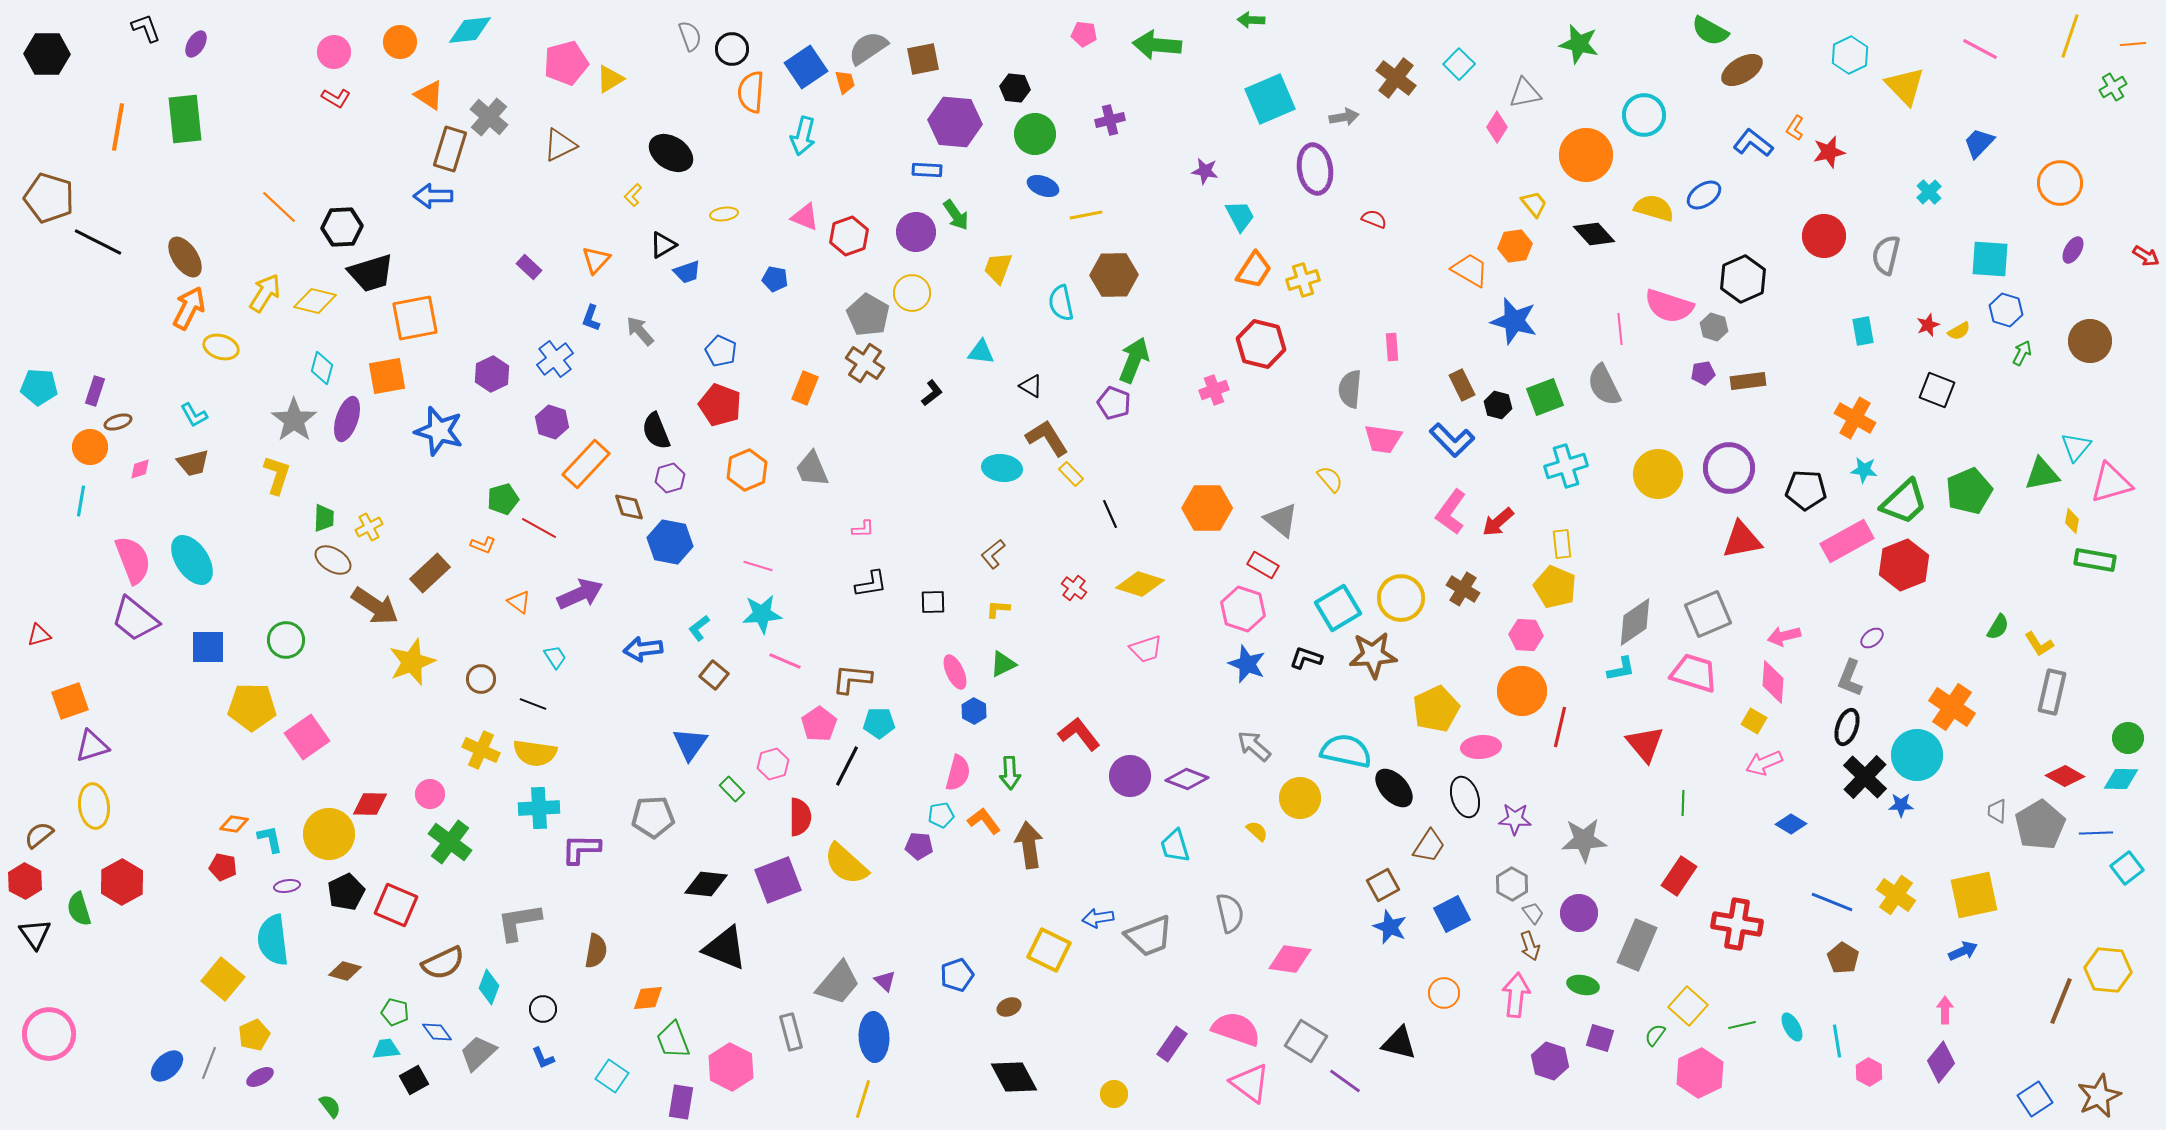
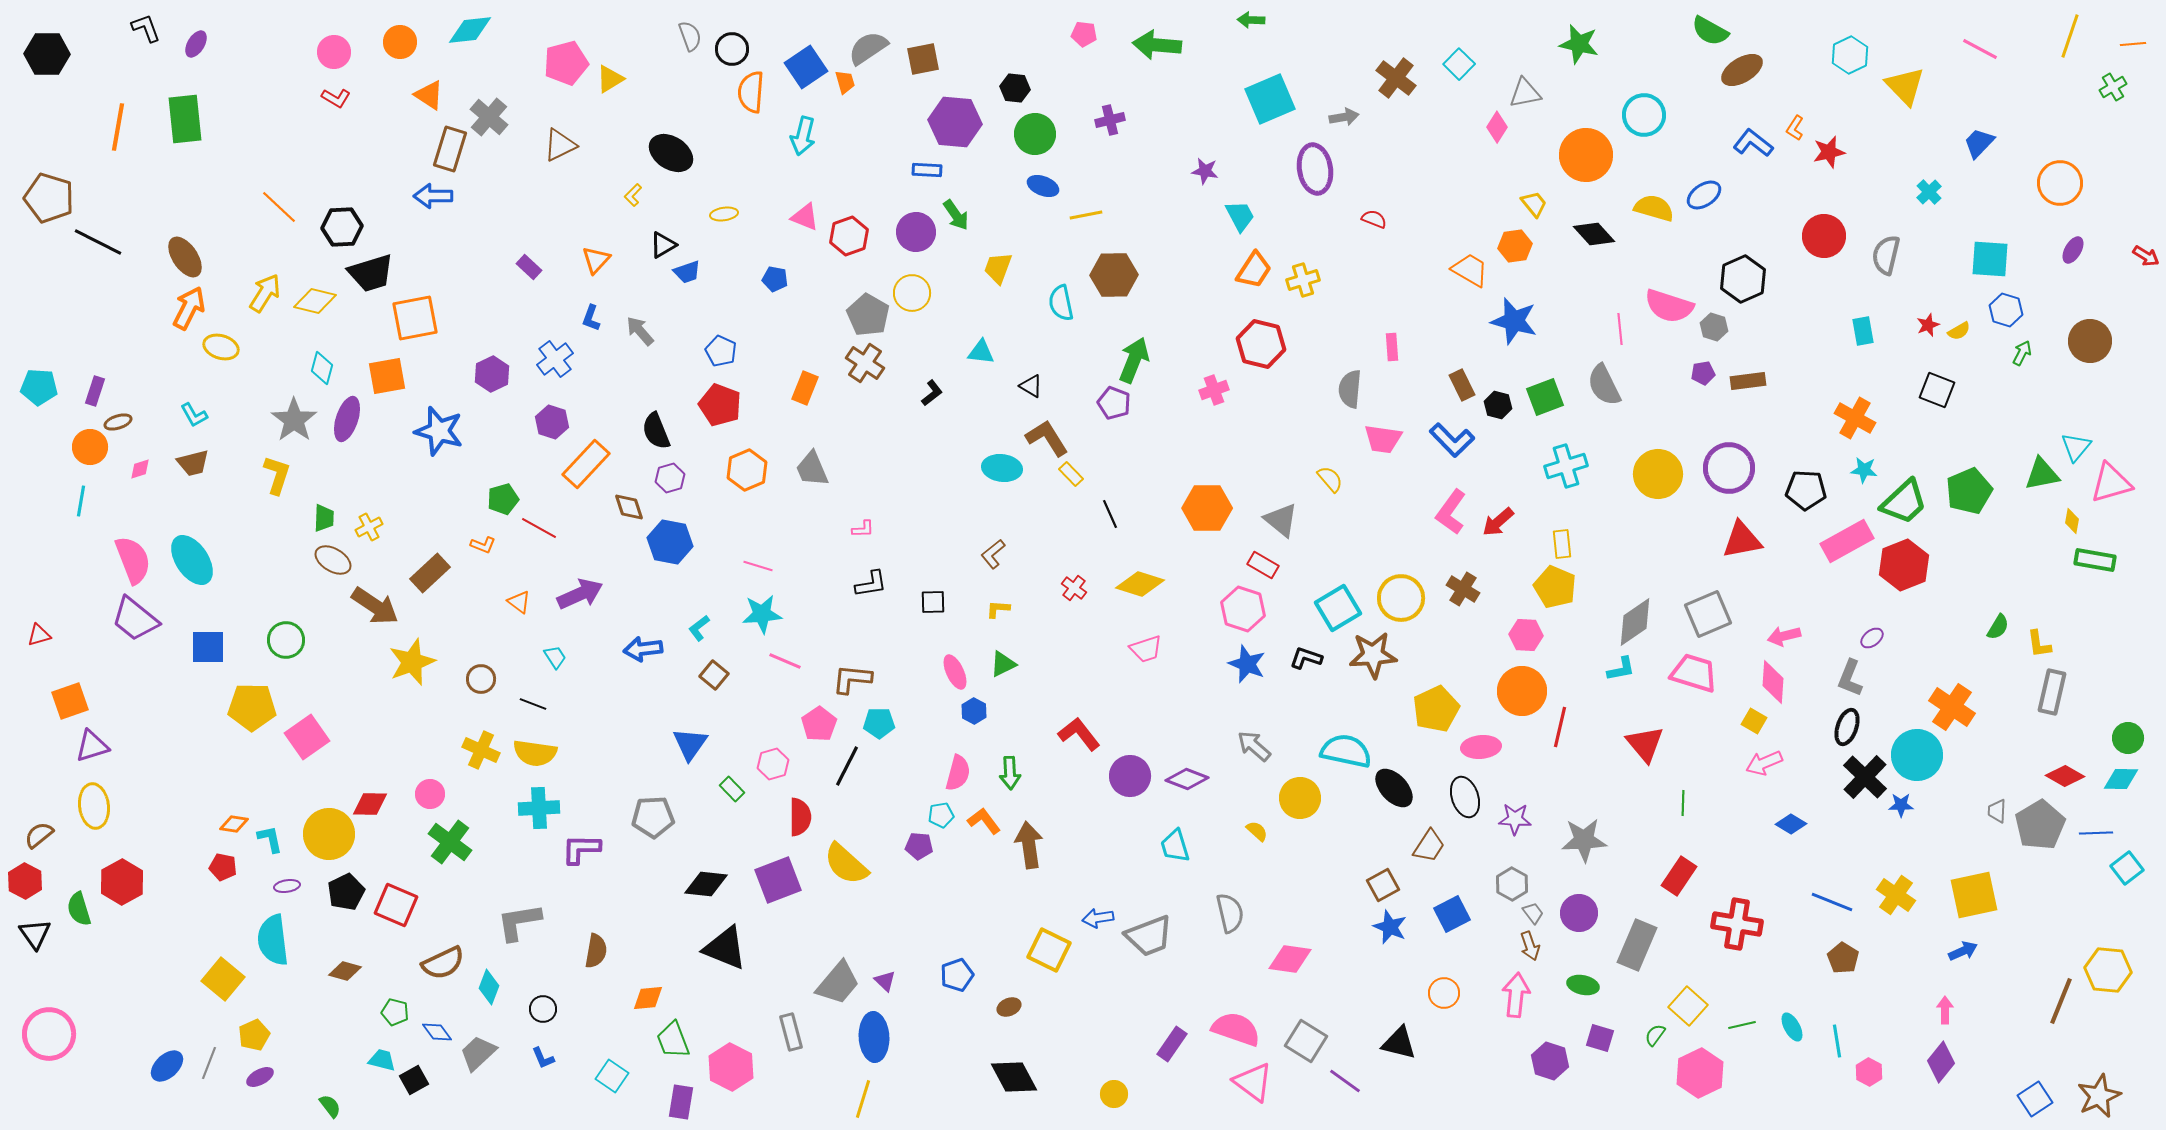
yellow L-shape at (2039, 644): rotated 24 degrees clockwise
cyan trapezoid at (386, 1049): moved 4 px left, 11 px down; rotated 20 degrees clockwise
pink triangle at (1250, 1083): moved 3 px right, 1 px up
